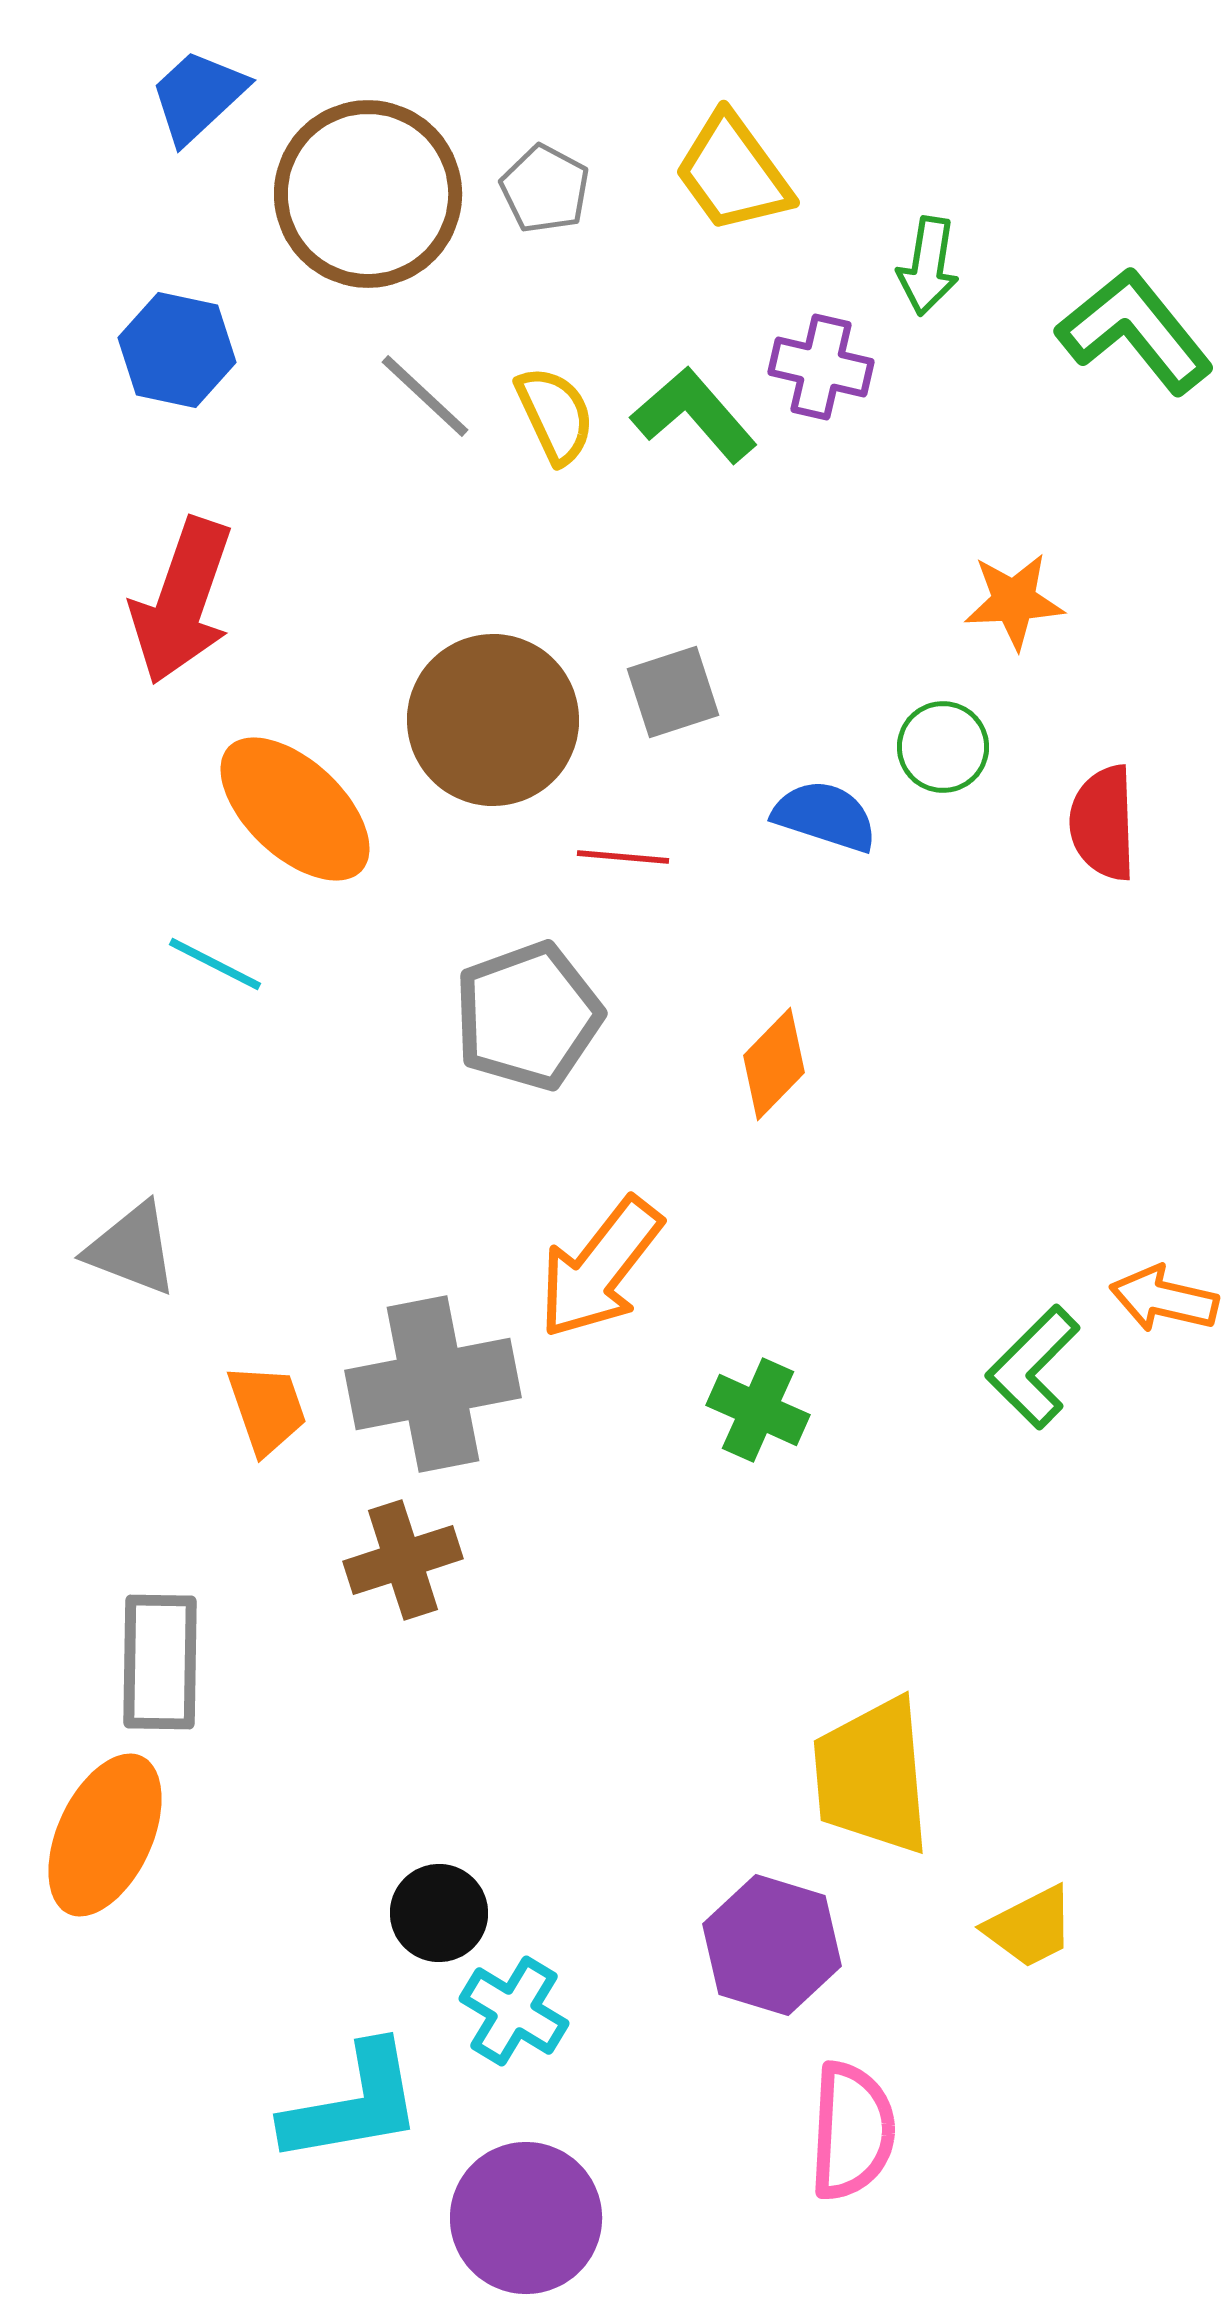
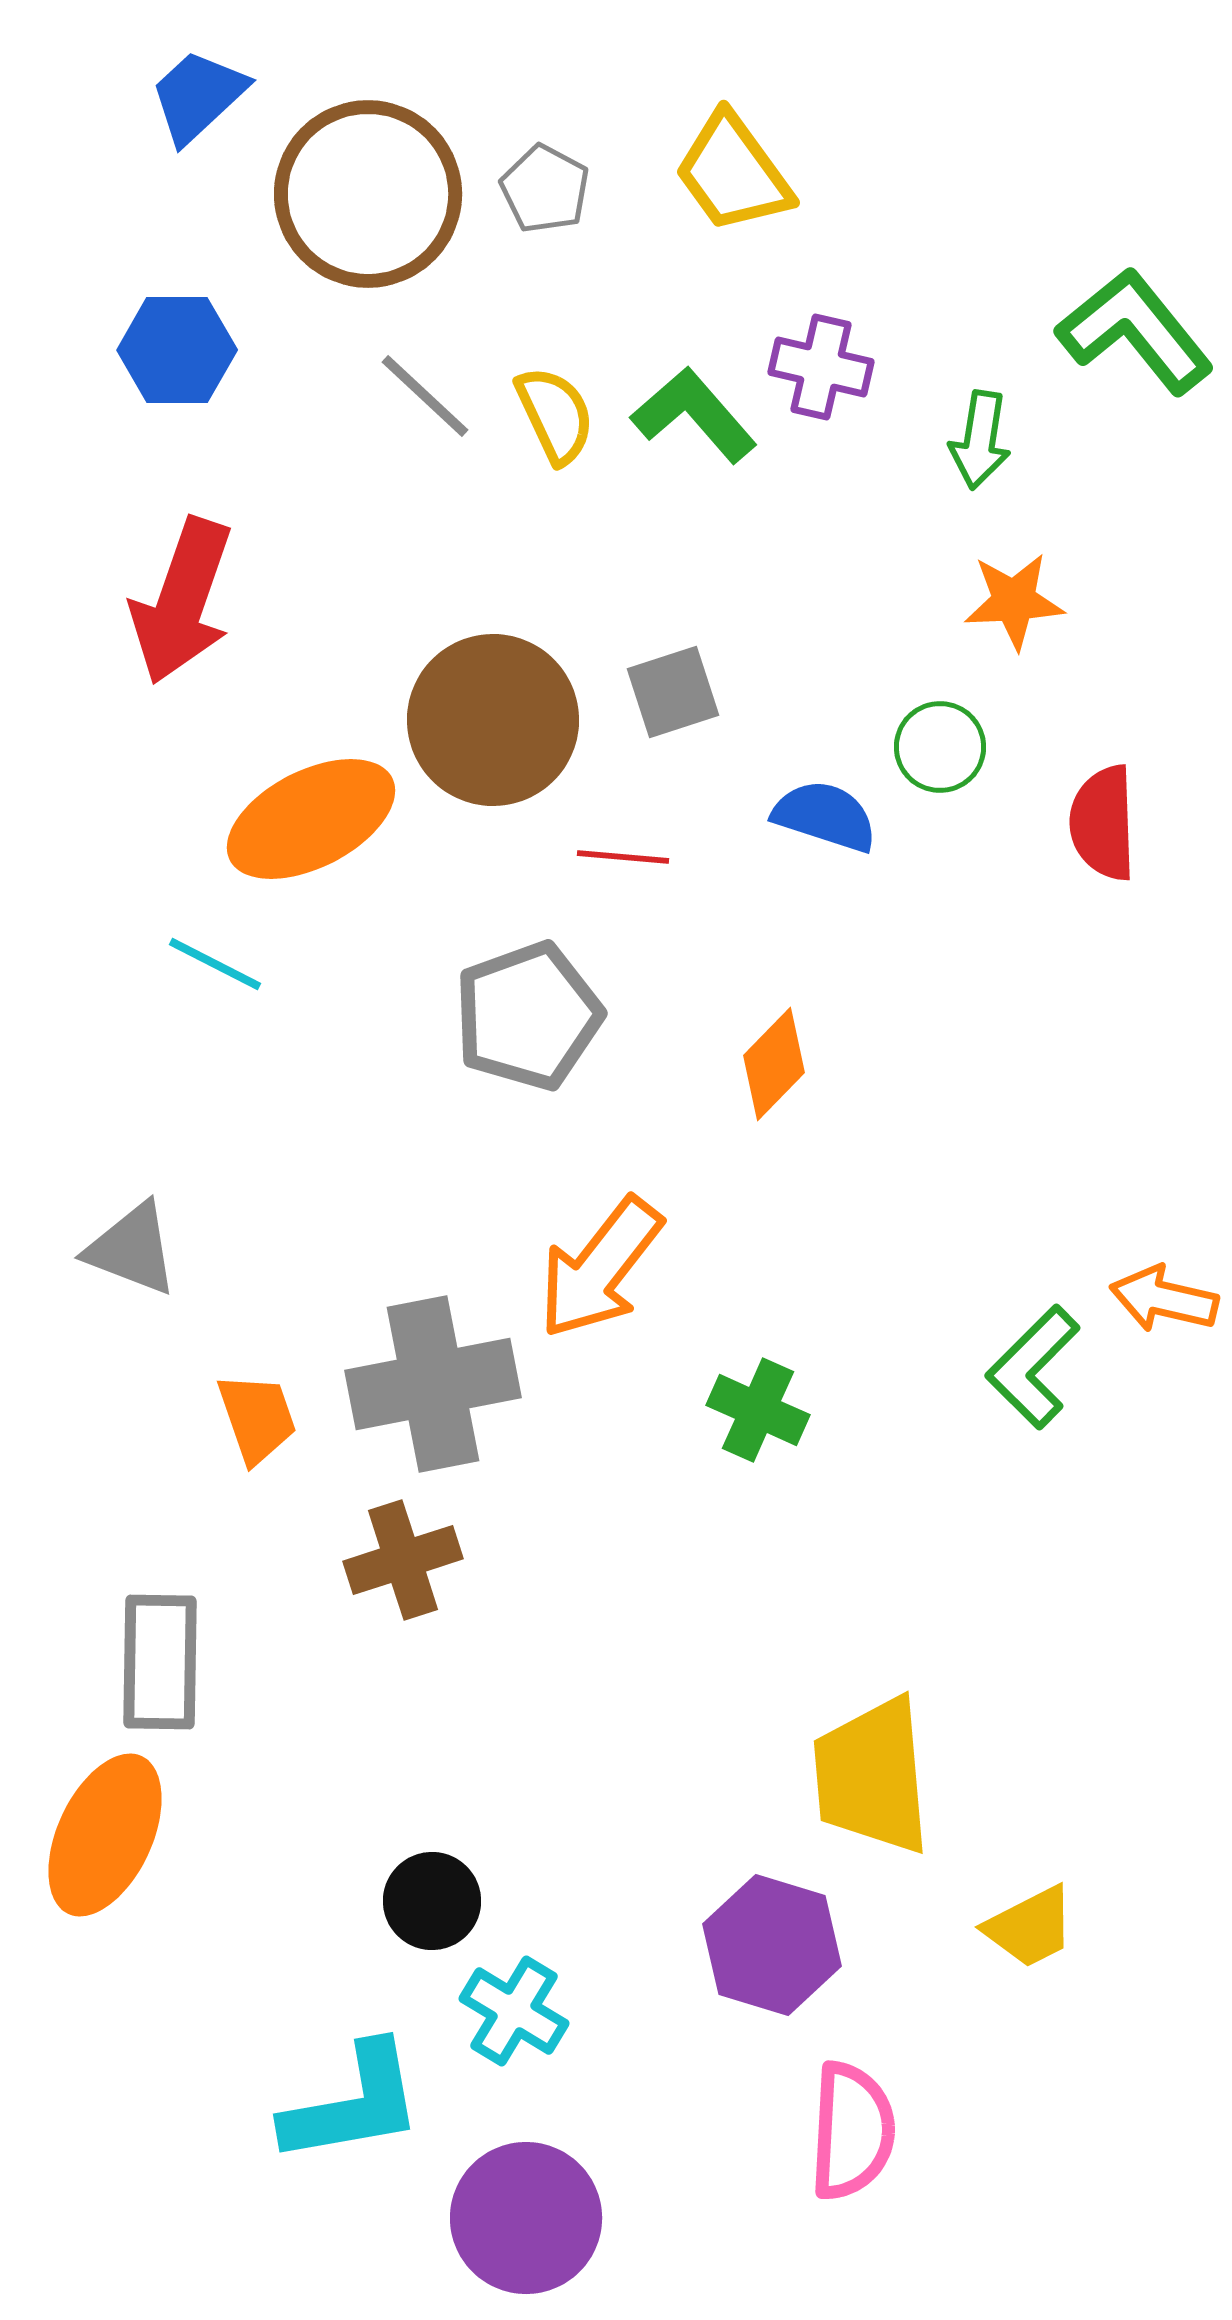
green arrow at (928, 266): moved 52 px right, 174 px down
blue hexagon at (177, 350): rotated 12 degrees counterclockwise
green circle at (943, 747): moved 3 px left
orange ellipse at (295, 809): moved 16 px right, 10 px down; rotated 70 degrees counterclockwise
orange trapezoid at (267, 1409): moved 10 px left, 9 px down
black circle at (439, 1913): moved 7 px left, 12 px up
